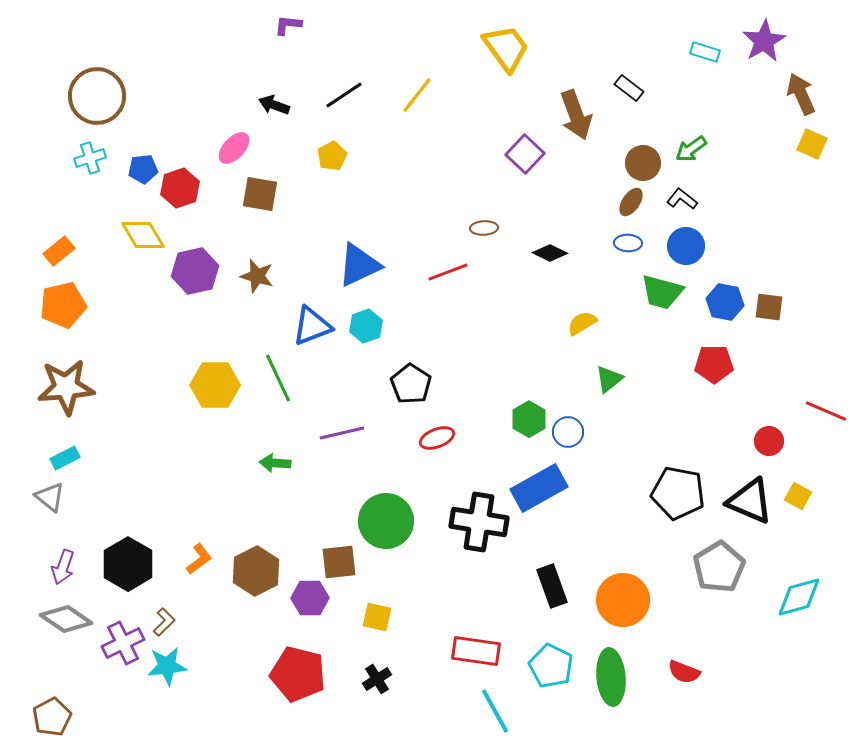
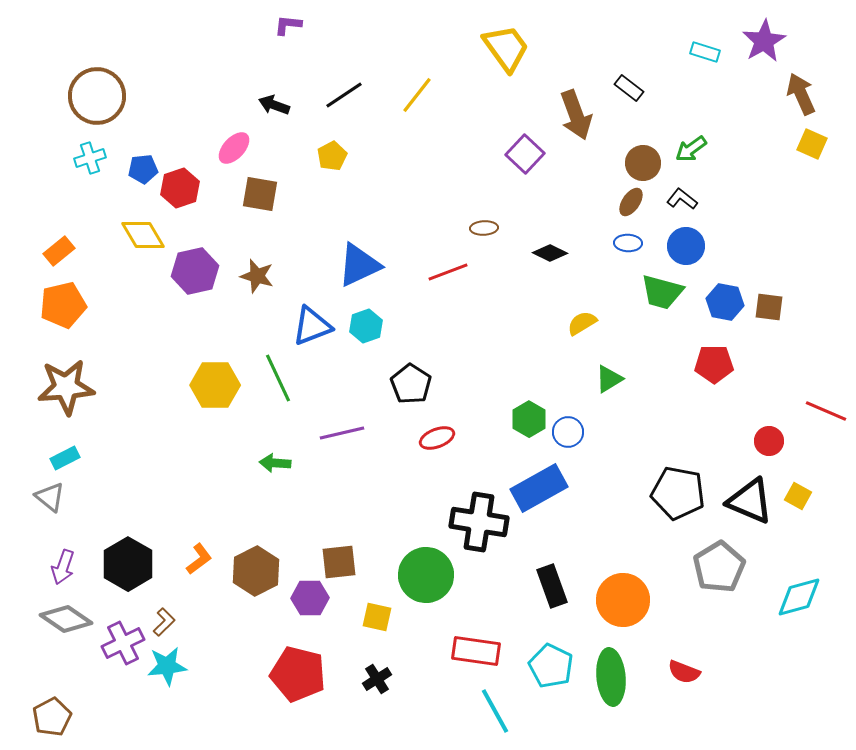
green triangle at (609, 379): rotated 8 degrees clockwise
green circle at (386, 521): moved 40 px right, 54 px down
